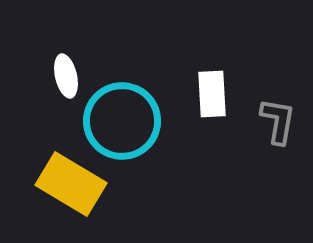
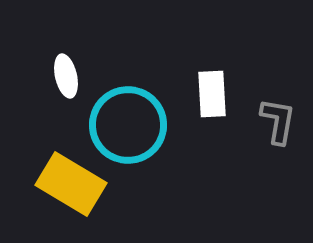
cyan circle: moved 6 px right, 4 px down
